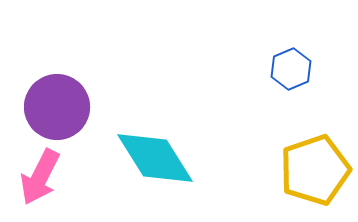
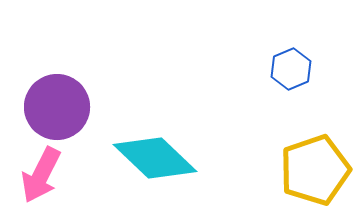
cyan diamond: rotated 14 degrees counterclockwise
pink arrow: moved 1 px right, 2 px up
